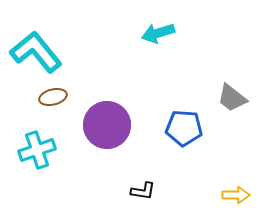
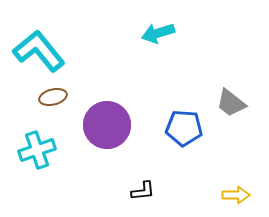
cyan L-shape: moved 3 px right, 1 px up
gray trapezoid: moved 1 px left, 5 px down
black L-shape: rotated 15 degrees counterclockwise
